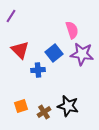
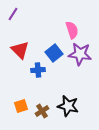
purple line: moved 2 px right, 2 px up
purple star: moved 2 px left
brown cross: moved 2 px left, 1 px up
